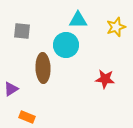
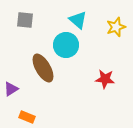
cyan triangle: rotated 42 degrees clockwise
gray square: moved 3 px right, 11 px up
brown ellipse: rotated 28 degrees counterclockwise
